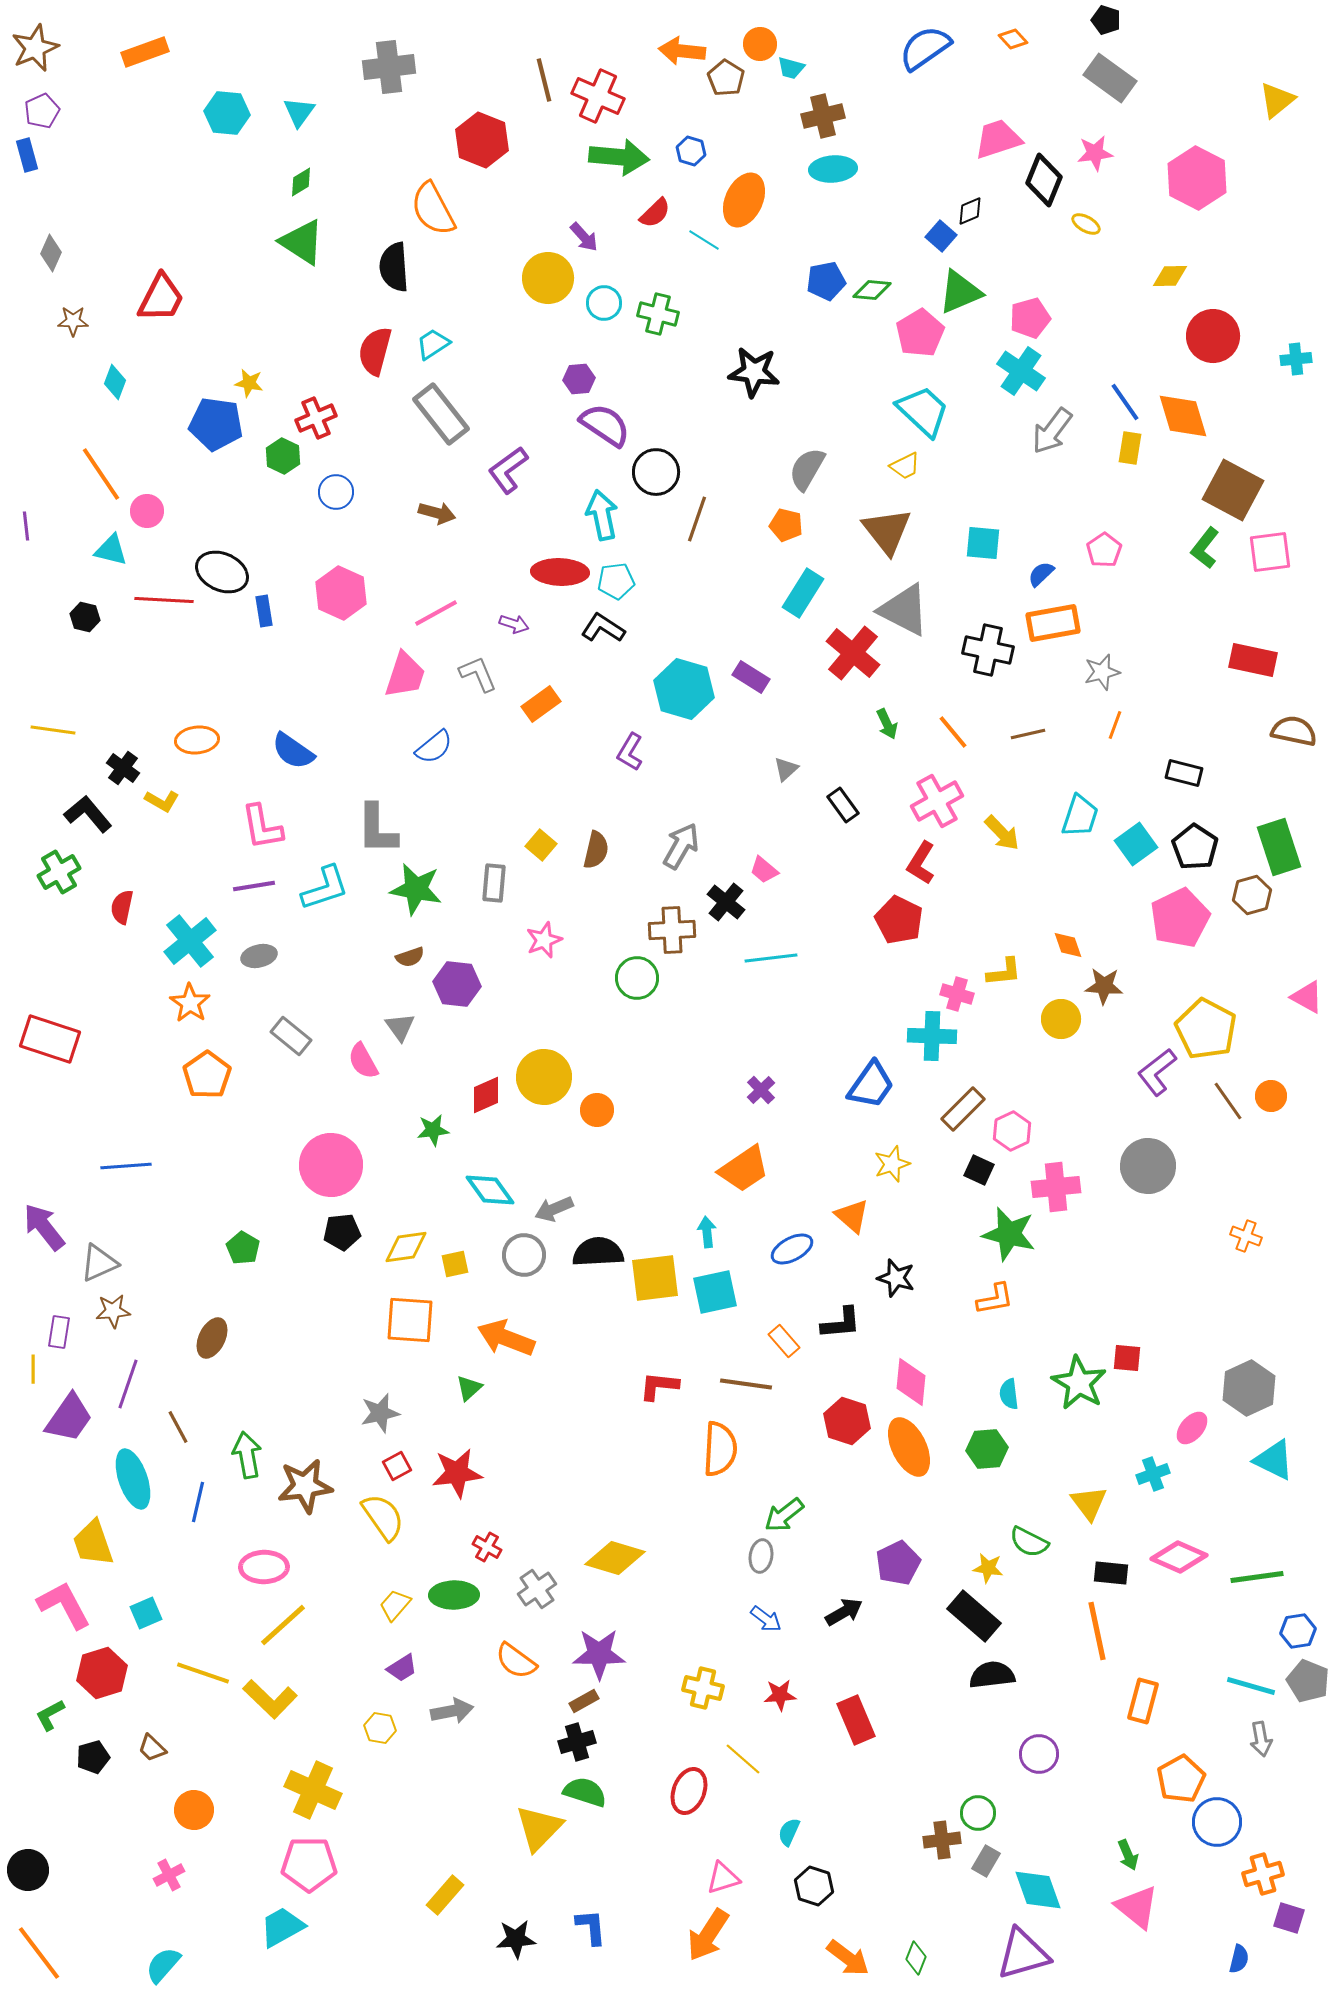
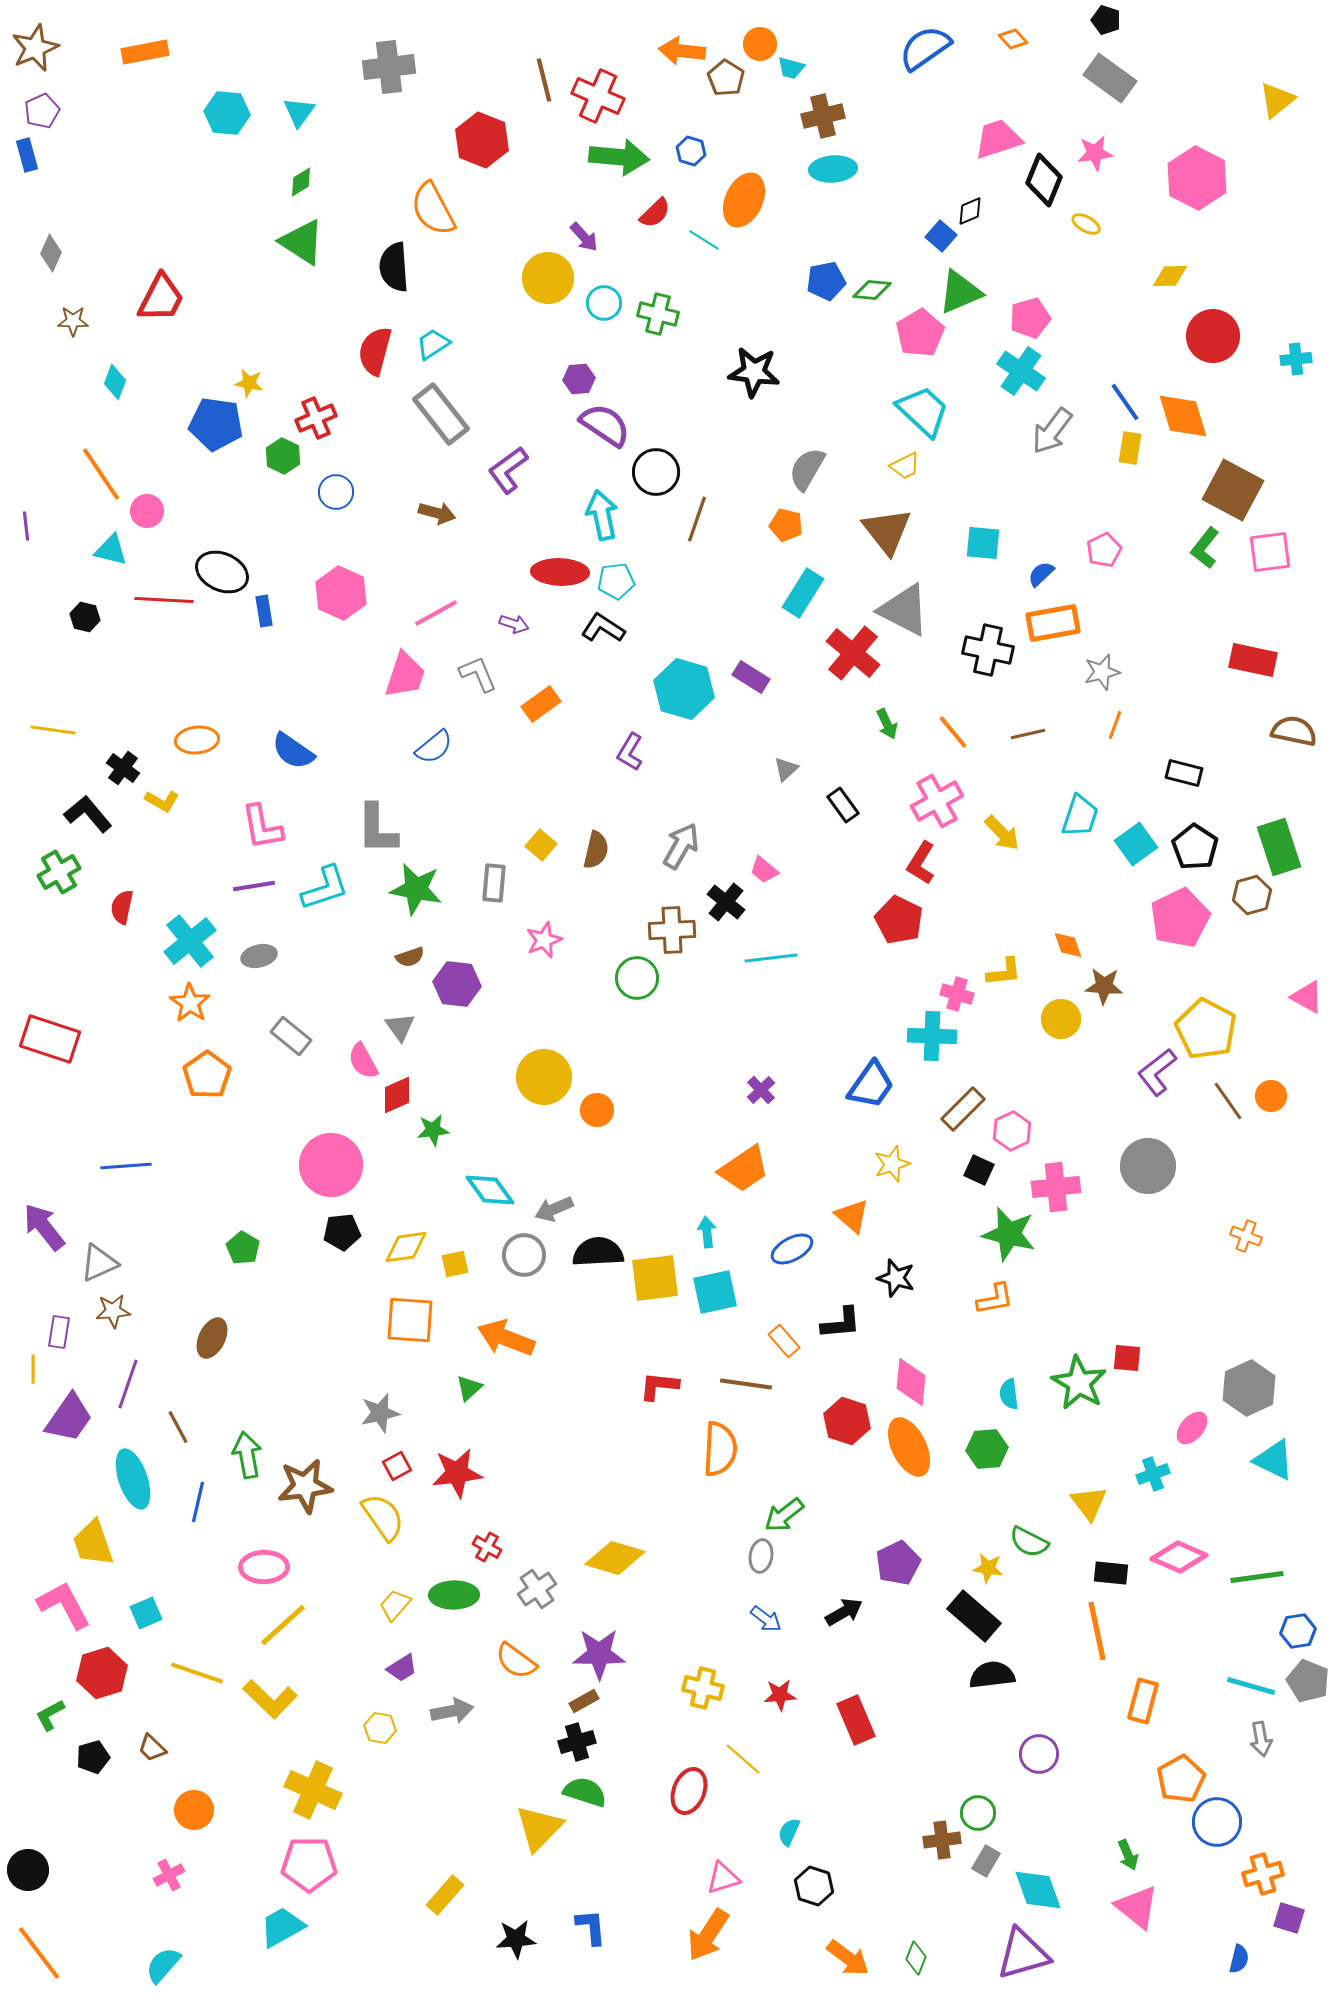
orange rectangle at (145, 52): rotated 9 degrees clockwise
pink pentagon at (1104, 550): rotated 8 degrees clockwise
red diamond at (486, 1095): moved 89 px left
yellow line at (203, 1673): moved 6 px left
